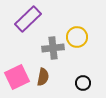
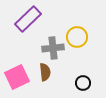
brown semicircle: moved 2 px right, 5 px up; rotated 18 degrees counterclockwise
